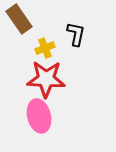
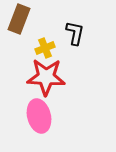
brown rectangle: rotated 56 degrees clockwise
black L-shape: moved 1 px left, 1 px up
red star: moved 2 px up
